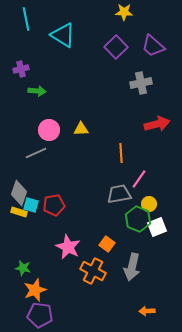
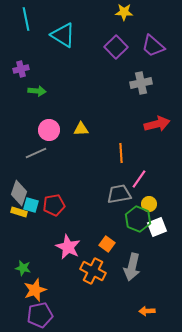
purple pentagon: rotated 20 degrees counterclockwise
